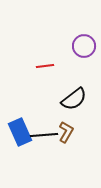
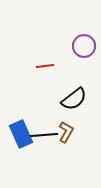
blue rectangle: moved 1 px right, 2 px down
